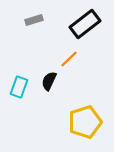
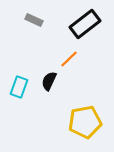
gray rectangle: rotated 42 degrees clockwise
yellow pentagon: rotated 8 degrees clockwise
